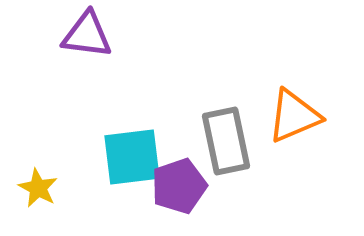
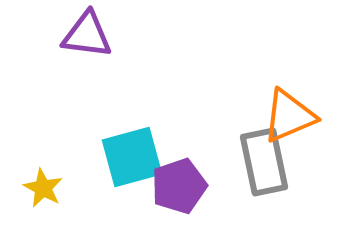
orange triangle: moved 5 px left
gray rectangle: moved 38 px right, 21 px down
cyan square: rotated 8 degrees counterclockwise
yellow star: moved 5 px right
